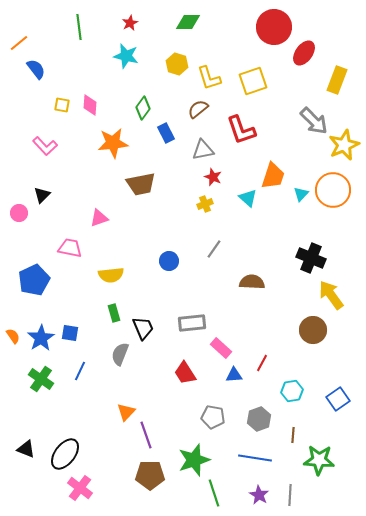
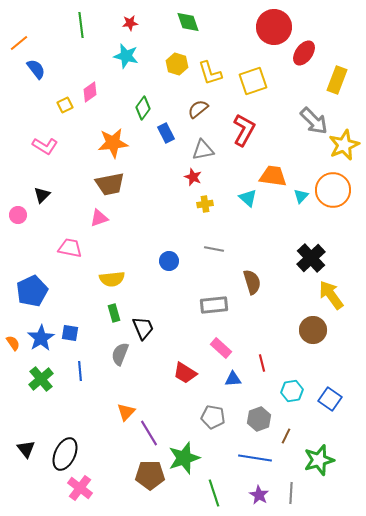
green diamond at (188, 22): rotated 70 degrees clockwise
red star at (130, 23): rotated 21 degrees clockwise
green line at (79, 27): moved 2 px right, 2 px up
yellow L-shape at (209, 78): moved 1 px right, 5 px up
yellow square at (62, 105): moved 3 px right; rotated 35 degrees counterclockwise
pink diamond at (90, 105): moved 13 px up; rotated 50 degrees clockwise
red L-shape at (241, 130): moved 3 px right; rotated 132 degrees counterclockwise
pink L-shape at (45, 146): rotated 15 degrees counterclockwise
orange trapezoid at (273, 176): rotated 100 degrees counterclockwise
red star at (213, 177): moved 20 px left
brown trapezoid at (141, 184): moved 31 px left
cyan triangle at (301, 194): moved 2 px down
yellow cross at (205, 204): rotated 14 degrees clockwise
pink circle at (19, 213): moved 1 px left, 2 px down
gray line at (214, 249): rotated 66 degrees clockwise
black cross at (311, 258): rotated 24 degrees clockwise
yellow semicircle at (111, 275): moved 1 px right, 4 px down
blue pentagon at (34, 280): moved 2 px left, 11 px down
brown semicircle at (252, 282): rotated 70 degrees clockwise
gray rectangle at (192, 323): moved 22 px right, 18 px up
orange semicircle at (13, 336): moved 7 px down
red line at (262, 363): rotated 42 degrees counterclockwise
blue line at (80, 371): rotated 30 degrees counterclockwise
red trapezoid at (185, 373): rotated 25 degrees counterclockwise
blue triangle at (234, 375): moved 1 px left, 4 px down
green cross at (41, 379): rotated 15 degrees clockwise
blue square at (338, 399): moved 8 px left; rotated 20 degrees counterclockwise
purple line at (146, 435): moved 3 px right, 2 px up; rotated 12 degrees counterclockwise
brown line at (293, 435): moved 7 px left, 1 px down; rotated 21 degrees clockwise
black triangle at (26, 449): rotated 30 degrees clockwise
black ellipse at (65, 454): rotated 12 degrees counterclockwise
green star at (194, 460): moved 10 px left, 2 px up
green star at (319, 460): rotated 20 degrees counterclockwise
gray line at (290, 495): moved 1 px right, 2 px up
